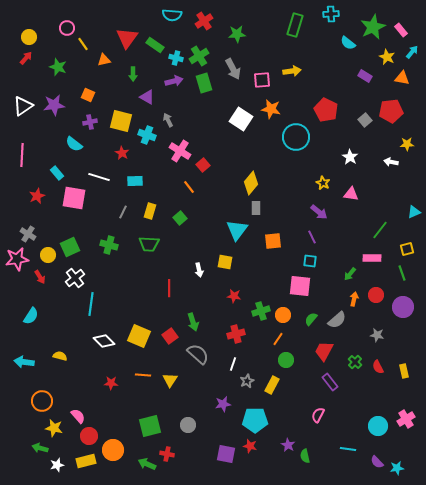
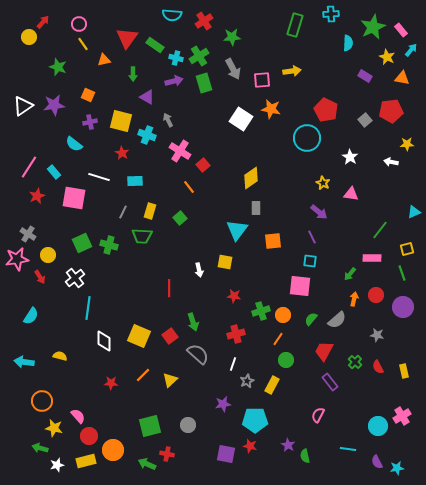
pink circle at (67, 28): moved 12 px right, 4 px up
green star at (237, 34): moved 5 px left, 3 px down
cyan semicircle at (348, 43): rotated 126 degrees counterclockwise
cyan arrow at (412, 52): moved 1 px left, 2 px up
red arrow at (26, 58): moved 17 px right, 36 px up
cyan circle at (296, 137): moved 11 px right, 1 px down
pink line at (22, 155): moved 7 px right, 12 px down; rotated 30 degrees clockwise
cyan rectangle at (57, 173): moved 3 px left, 1 px up
yellow diamond at (251, 183): moved 5 px up; rotated 15 degrees clockwise
green trapezoid at (149, 244): moved 7 px left, 8 px up
green square at (70, 247): moved 12 px right, 4 px up
cyan line at (91, 304): moved 3 px left, 4 px down
white diamond at (104, 341): rotated 45 degrees clockwise
orange line at (143, 375): rotated 49 degrees counterclockwise
yellow triangle at (170, 380): rotated 14 degrees clockwise
pink cross at (406, 419): moved 4 px left, 3 px up
purple semicircle at (377, 462): rotated 16 degrees clockwise
